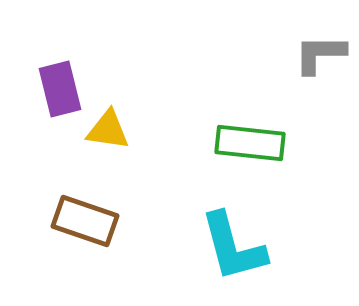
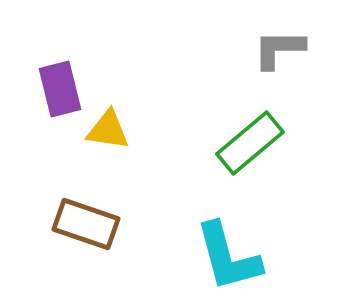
gray L-shape: moved 41 px left, 5 px up
green rectangle: rotated 46 degrees counterclockwise
brown rectangle: moved 1 px right, 3 px down
cyan L-shape: moved 5 px left, 10 px down
